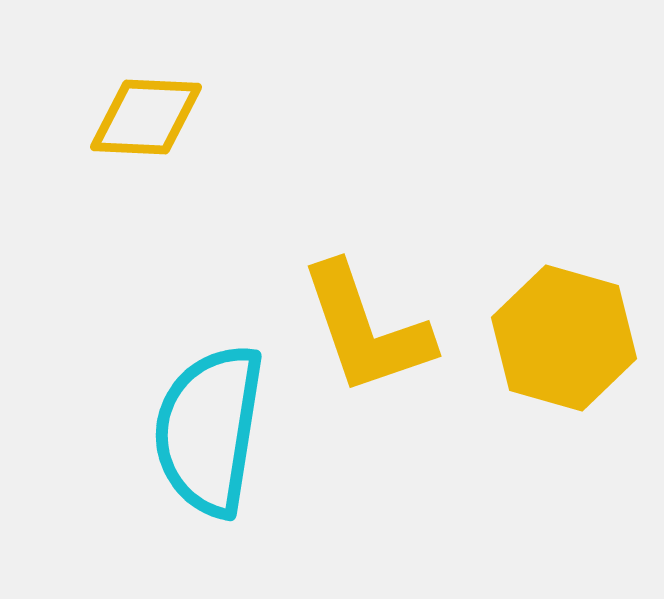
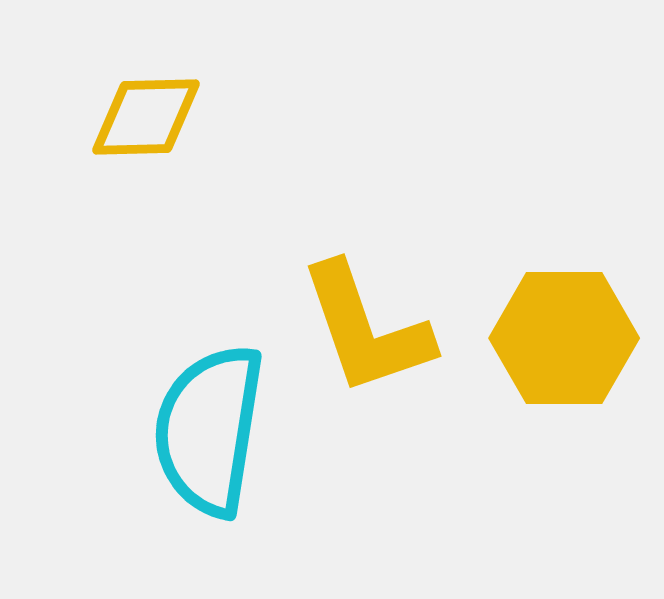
yellow diamond: rotated 4 degrees counterclockwise
yellow hexagon: rotated 16 degrees counterclockwise
